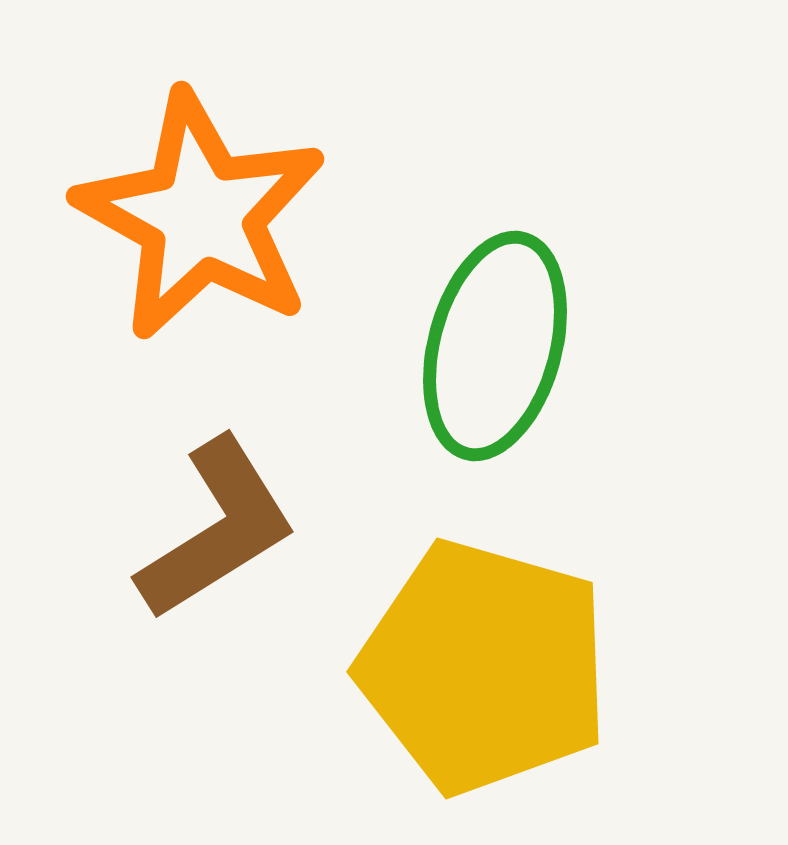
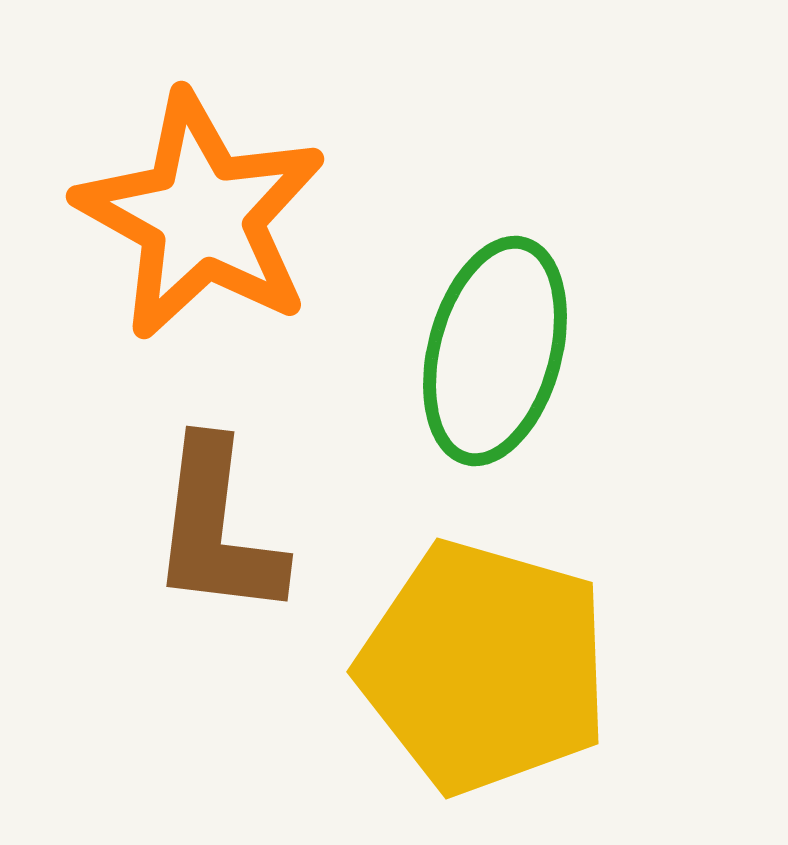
green ellipse: moved 5 px down
brown L-shape: rotated 129 degrees clockwise
